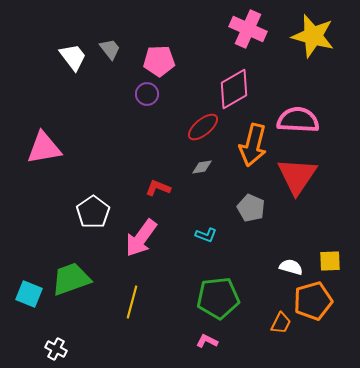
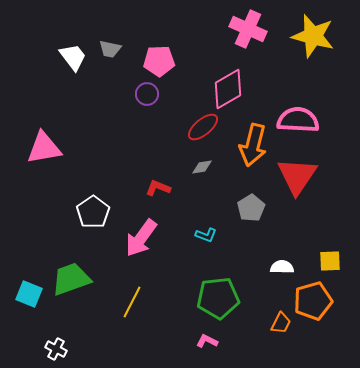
gray trapezoid: rotated 140 degrees clockwise
pink diamond: moved 6 px left
gray pentagon: rotated 16 degrees clockwise
white semicircle: moved 9 px left; rotated 15 degrees counterclockwise
yellow line: rotated 12 degrees clockwise
